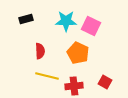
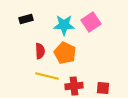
cyan star: moved 2 px left, 4 px down
pink square: moved 4 px up; rotated 30 degrees clockwise
orange pentagon: moved 13 px left
red square: moved 2 px left, 6 px down; rotated 24 degrees counterclockwise
